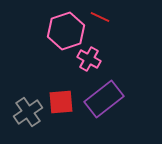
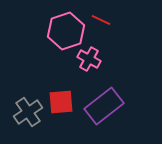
red line: moved 1 px right, 3 px down
purple rectangle: moved 7 px down
